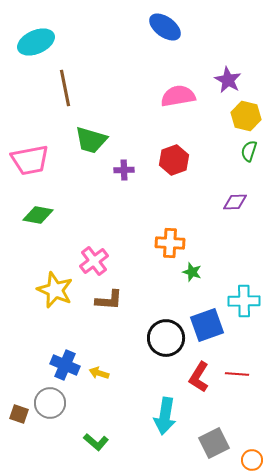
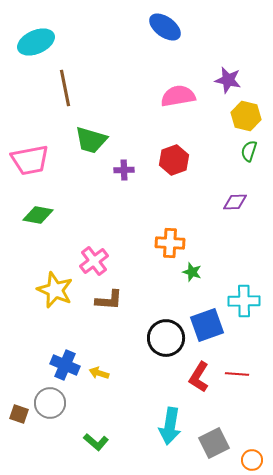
purple star: rotated 16 degrees counterclockwise
cyan arrow: moved 5 px right, 10 px down
